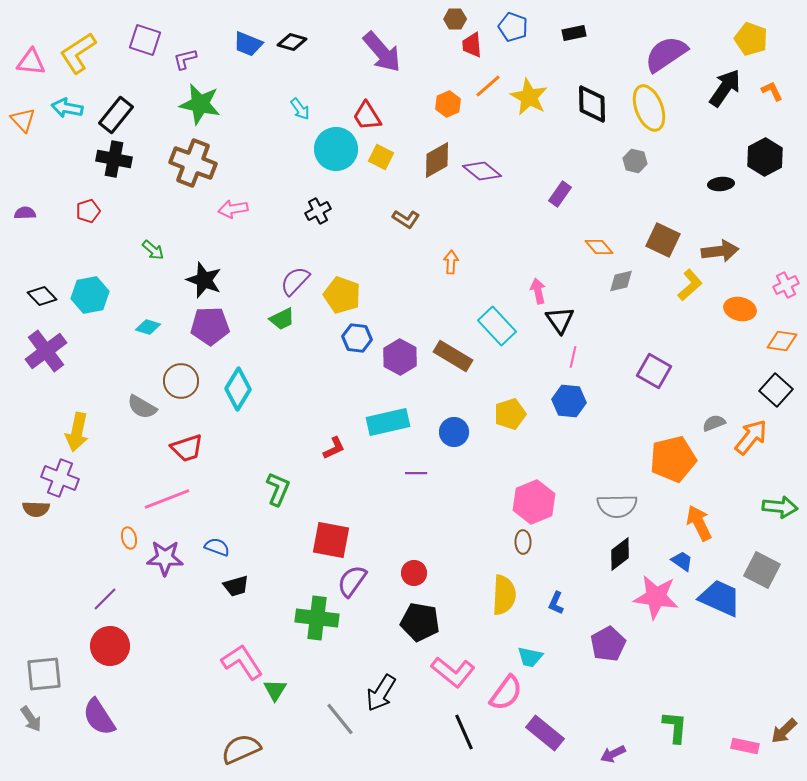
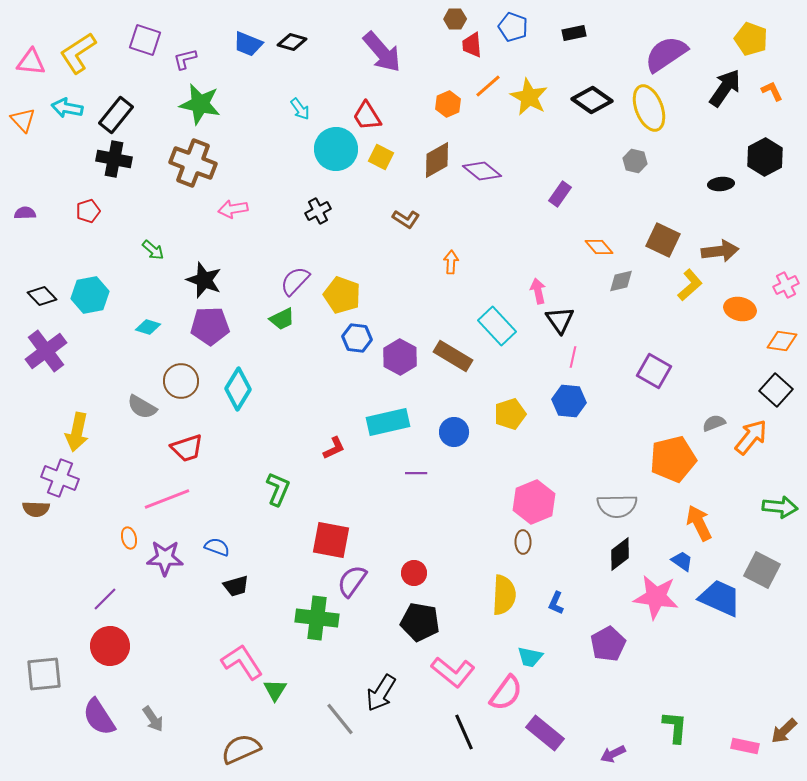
black diamond at (592, 104): moved 4 px up; rotated 54 degrees counterclockwise
gray arrow at (31, 719): moved 122 px right
